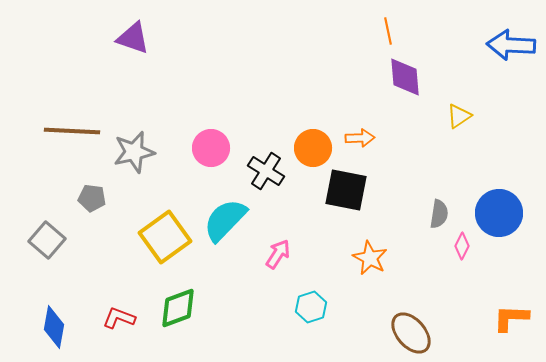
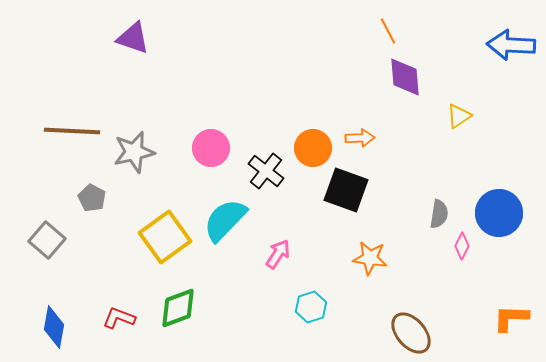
orange line: rotated 16 degrees counterclockwise
black cross: rotated 6 degrees clockwise
black square: rotated 9 degrees clockwise
gray pentagon: rotated 20 degrees clockwise
orange star: rotated 20 degrees counterclockwise
